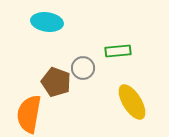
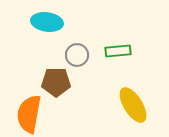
gray circle: moved 6 px left, 13 px up
brown pentagon: rotated 20 degrees counterclockwise
yellow ellipse: moved 1 px right, 3 px down
